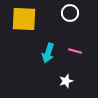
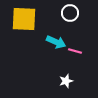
cyan arrow: moved 8 px right, 11 px up; rotated 84 degrees counterclockwise
